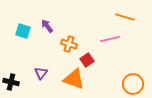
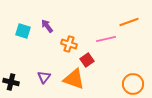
orange line: moved 4 px right, 5 px down; rotated 36 degrees counterclockwise
pink line: moved 4 px left
purple triangle: moved 3 px right, 4 px down
